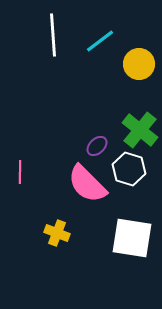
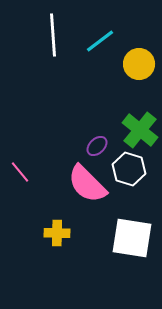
pink line: rotated 40 degrees counterclockwise
yellow cross: rotated 20 degrees counterclockwise
